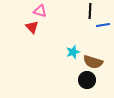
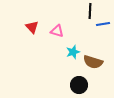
pink triangle: moved 17 px right, 20 px down
blue line: moved 1 px up
black circle: moved 8 px left, 5 px down
